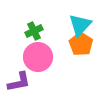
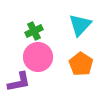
orange pentagon: moved 20 px down
